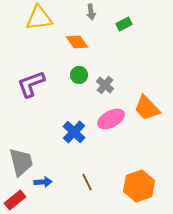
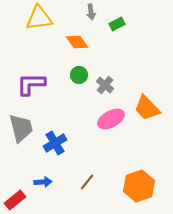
green rectangle: moved 7 px left
purple L-shape: rotated 20 degrees clockwise
blue cross: moved 19 px left, 11 px down; rotated 15 degrees clockwise
gray trapezoid: moved 34 px up
brown line: rotated 66 degrees clockwise
